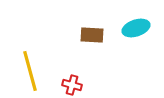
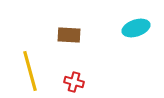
brown rectangle: moved 23 px left
red cross: moved 2 px right, 3 px up
